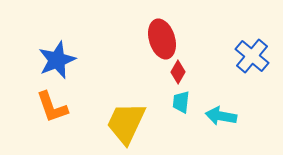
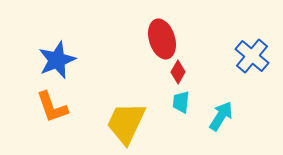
cyan arrow: rotated 112 degrees clockwise
